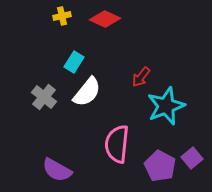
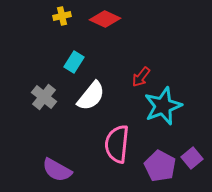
white semicircle: moved 4 px right, 4 px down
cyan star: moved 3 px left
